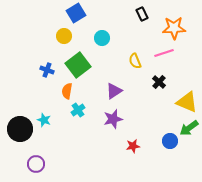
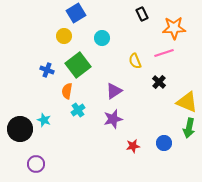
green arrow: rotated 42 degrees counterclockwise
blue circle: moved 6 px left, 2 px down
